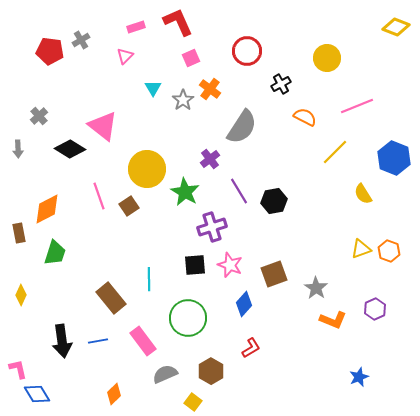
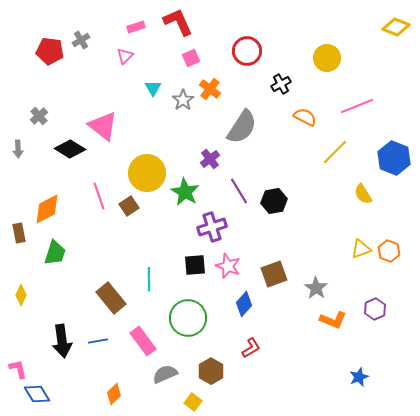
yellow circle at (147, 169): moved 4 px down
pink star at (230, 265): moved 2 px left, 1 px down
